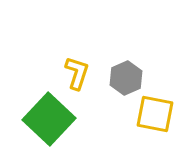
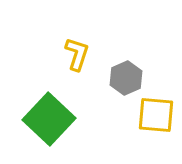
yellow L-shape: moved 19 px up
yellow square: moved 1 px right, 1 px down; rotated 6 degrees counterclockwise
